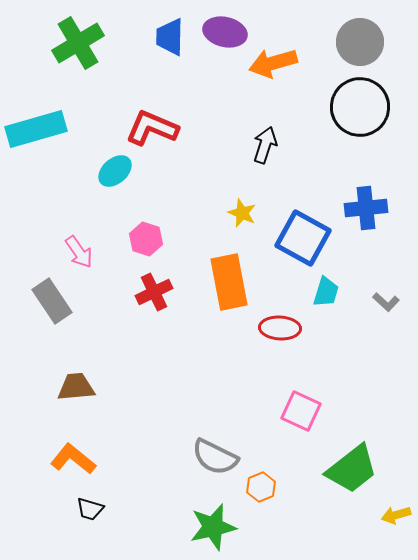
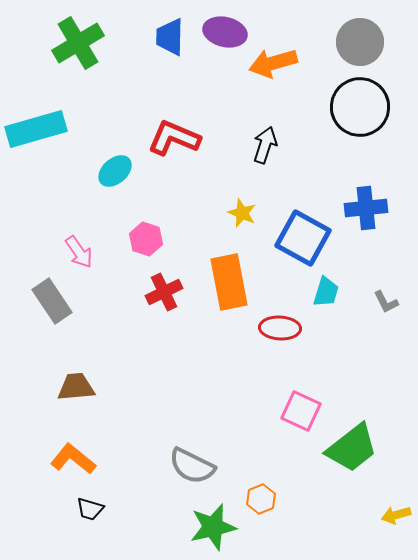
red L-shape: moved 22 px right, 10 px down
red cross: moved 10 px right
gray L-shape: rotated 20 degrees clockwise
gray semicircle: moved 23 px left, 9 px down
green trapezoid: moved 21 px up
orange hexagon: moved 12 px down
